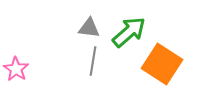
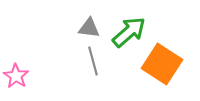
gray line: rotated 24 degrees counterclockwise
pink star: moved 7 px down
